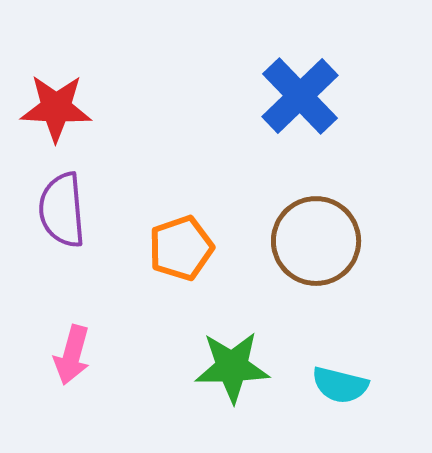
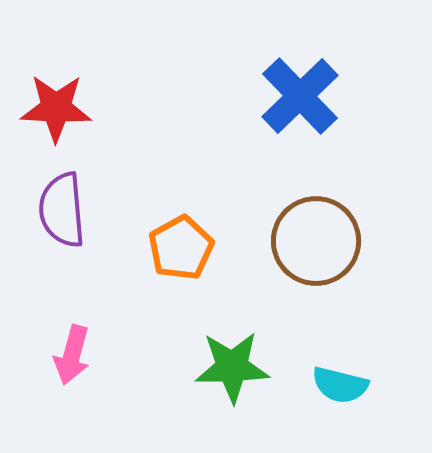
orange pentagon: rotated 10 degrees counterclockwise
